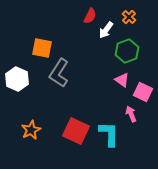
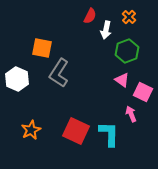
white arrow: rotated 24 degrees counterclockwise
